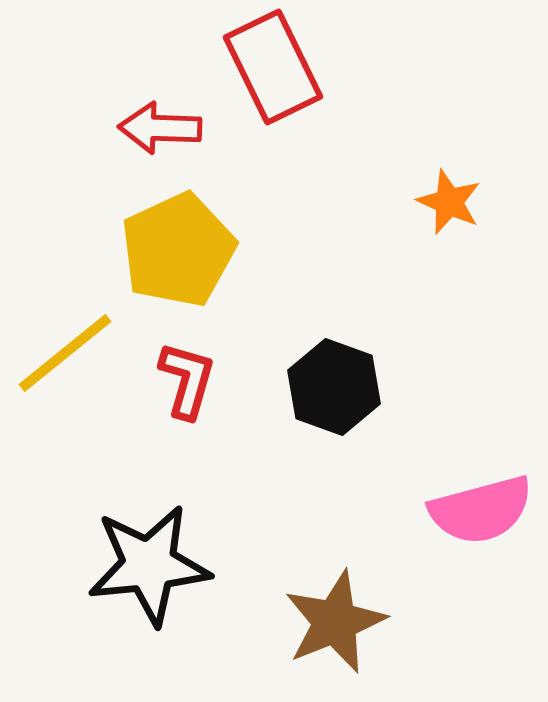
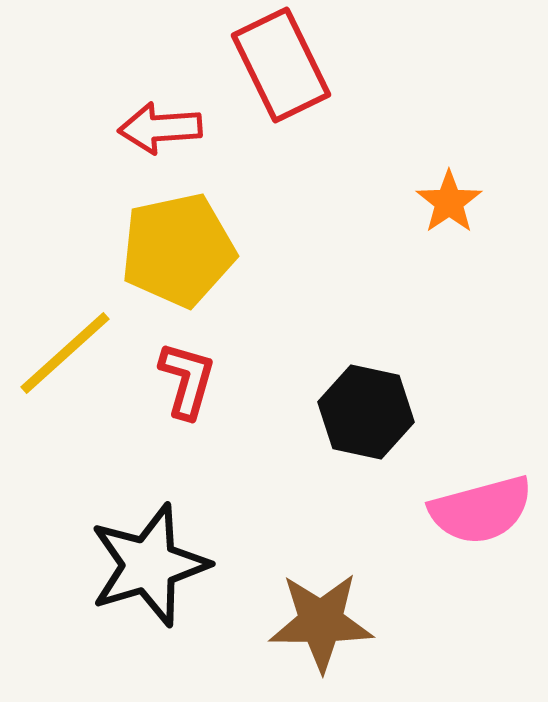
red rectangle: moved 8 px right, 2 px up
red arrow: rotated 6 degrees counterclockwise
orange star: rotated 14 degrees clockwise
yellow pentagon: rotated 13 degrees clockwise
yellow line: rotated 3 degrees counterclockwise
black hexagon: moved 32 px right, 25 px down; rotated 8 degrees counterclockwise
black star: rotated 11 degrees counterclockwise
brown star: moved 14 px left; rotated 22 degrees clockwise
